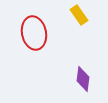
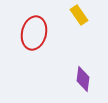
red ellipse: rotated 24 degrees clockwise
